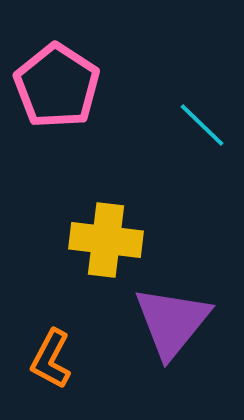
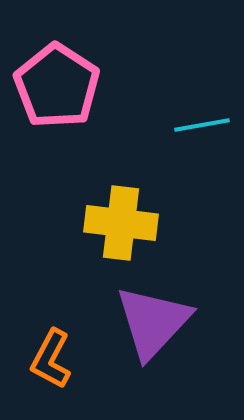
cyan line: rotated 54 degrees counterclockwise
yellow cross: moved 15 px right, 17 px up
purple triangle: moved 19 px left; rotated 4 degrees clockwise
